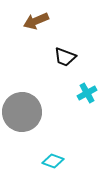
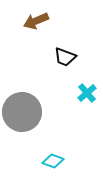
cyan cross: rotated 12 degrees counterclockwise
